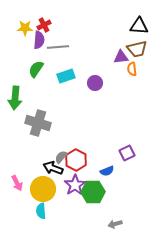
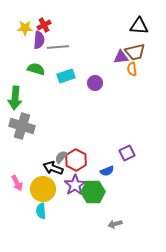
brown trapezoid: moved 2 px left, 3 px down
green semicircle: rotated 72 degrees clockwise
gray cross: moved 16 px left, 3 px down
